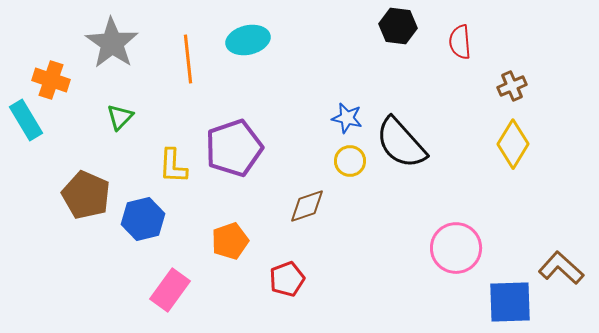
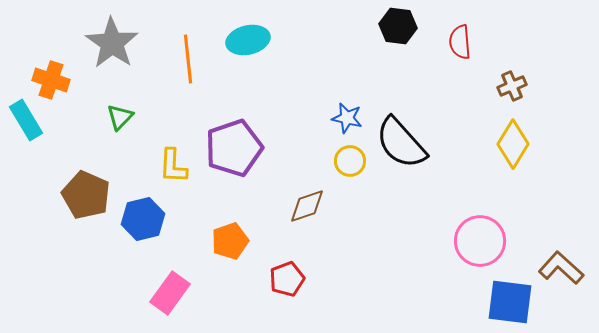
pink circle: moved 24 px right, 7 px up
pink rectangle: moved 3 px down
blue square: rotated 9 degrees clockwise
